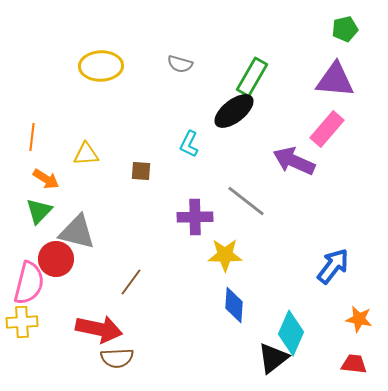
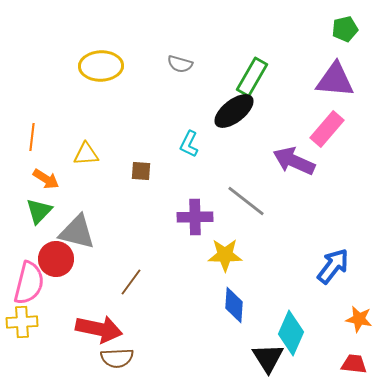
black triangle: moved 5 px left; rotated 24 degrees counterclockwise
